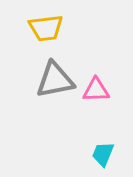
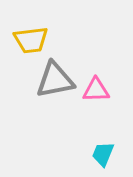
yellow trapezoid: moved 15 px left, 12 px down
